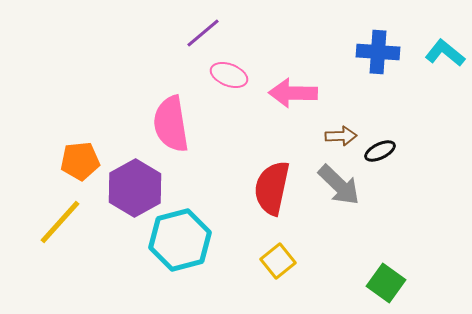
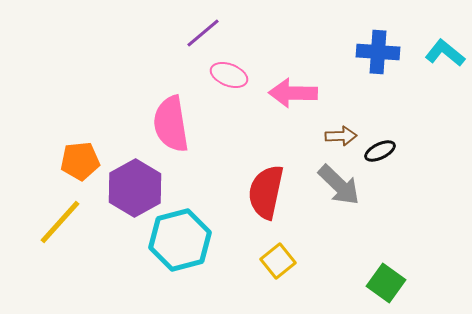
red semicircle: moved 6 px left, 4 px down
